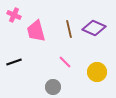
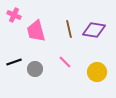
purple diamond: moved 2 px down; rotated 15 degrees counterclockwise
gray circle: moved 18 px left, 18 px up
